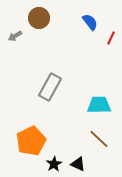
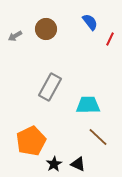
brown circle: moved 7 px right, 11 px down
red line: moved 1 px left, 1 px down
cyan trapezoid: moved 11 px left
brown line: moved 1 px left, 2 px up
